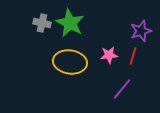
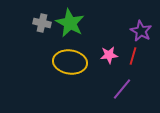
purple star: rotated 25 degrees counterclockwise
